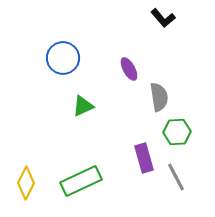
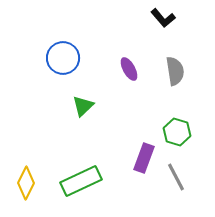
gray semicircle: moved 16 px right, 26 px up
green triangle: rotated 20 degrees counterclockwise
green hexagon: rotated 20 degrees clockwise
purple rectangle: rotated 36 degrees clockwise
